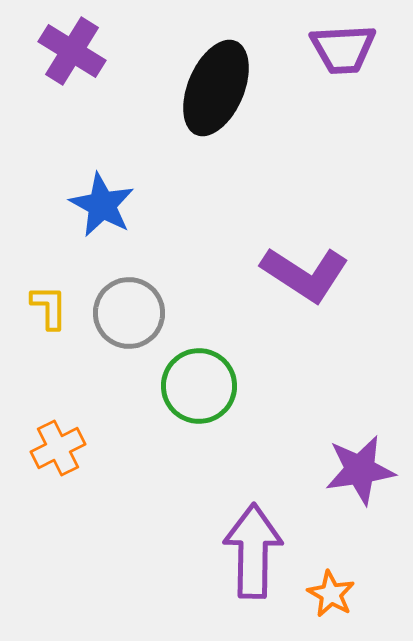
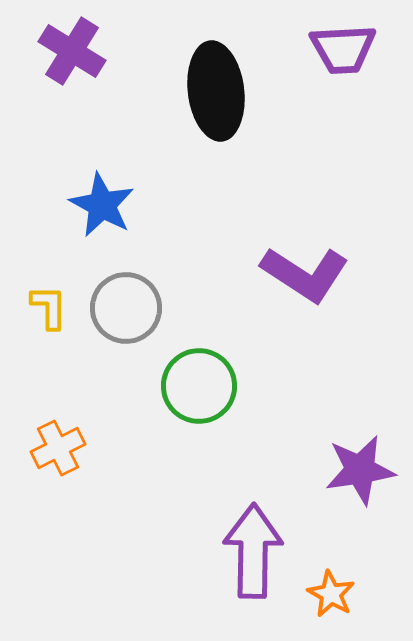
black ellipse: moved 3 px down; rotated 30 degrees counterclockwise
gray circle: moved 3 px left, 5 px up
